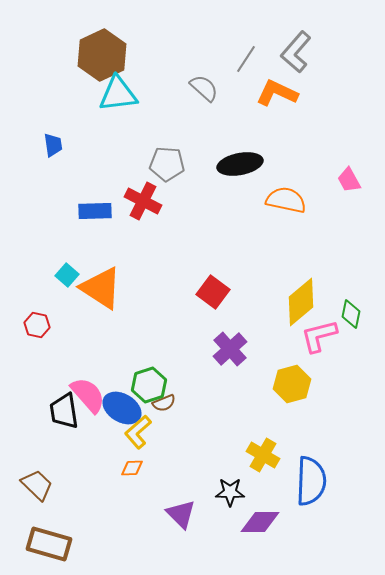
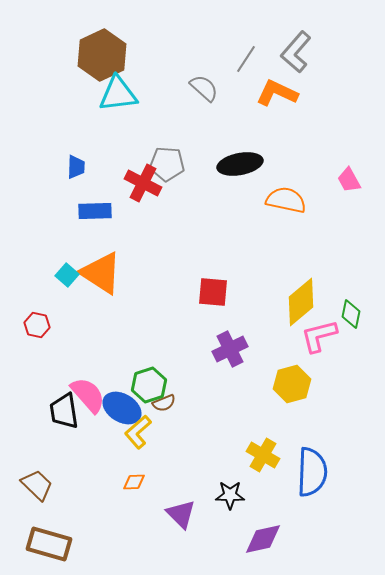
blue trapezoid: moved 23 px right, 22 px down; rotated 10 degrees clockwise
red cross: moved 18 px up
orange triangle: moved 15 px up
red square: rotated 32 degrees counterclockwise
purple cross: rotated 16 degrees clockwise
orange diamond: moved 2 px right, 14 px down
blue semicircle: moved 1 px right, 9 px up
black star: moved 3 px down
purple diamond: moved 3 px right, 17 px down; rotated 12 degrees counterclockwise
